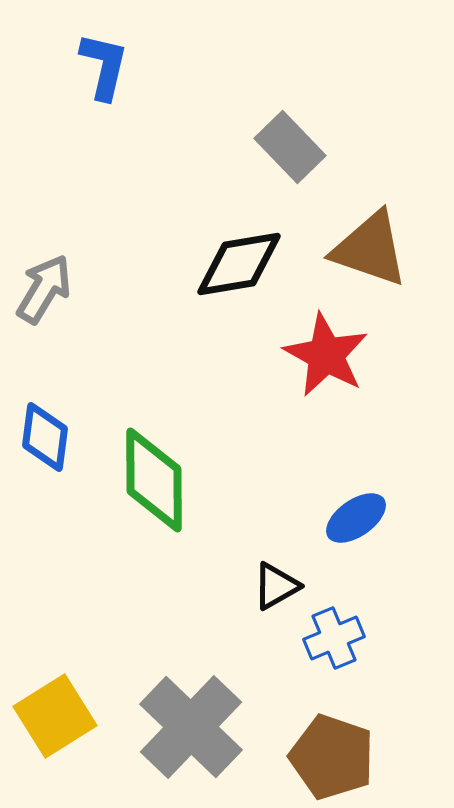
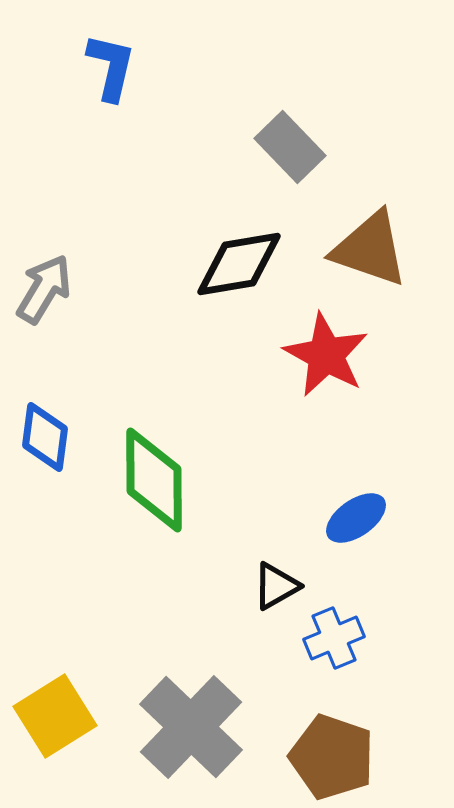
blue L-shape: moved 7 px right, 1 px down
